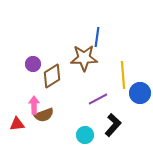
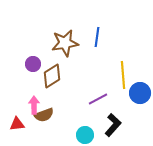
brown star: moved 19 px left, 15 px up; rotated 8 degrees counterclockwise
